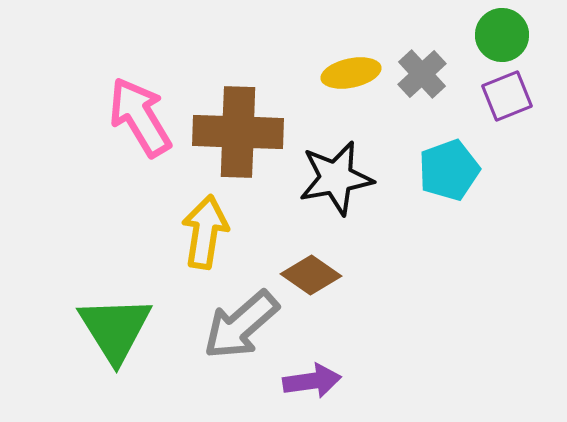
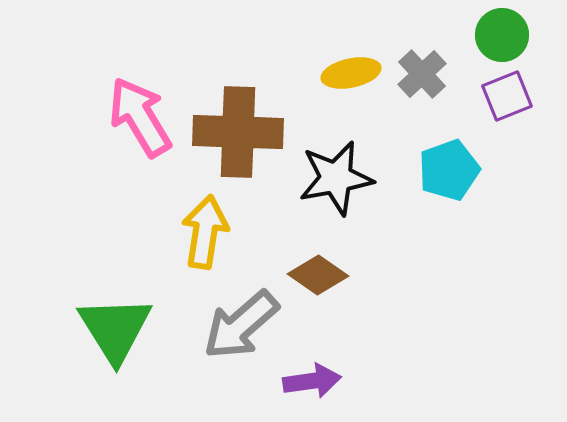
brown diamond: moved 7 px right
